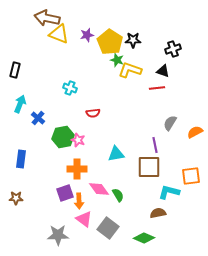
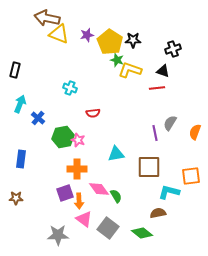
orange semicircle: rotated 42 degrees counterclockwise
purple line: moved 12 px up
green semicircle: moved 2 px left, 1 px down
green diamond: moved 2 px left, 5 px up; rotated 15 degrees clockwise
